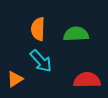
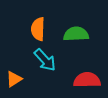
cyan arrow: moved 4 px right, 1 px up
orange triangle: moved 1 px left
